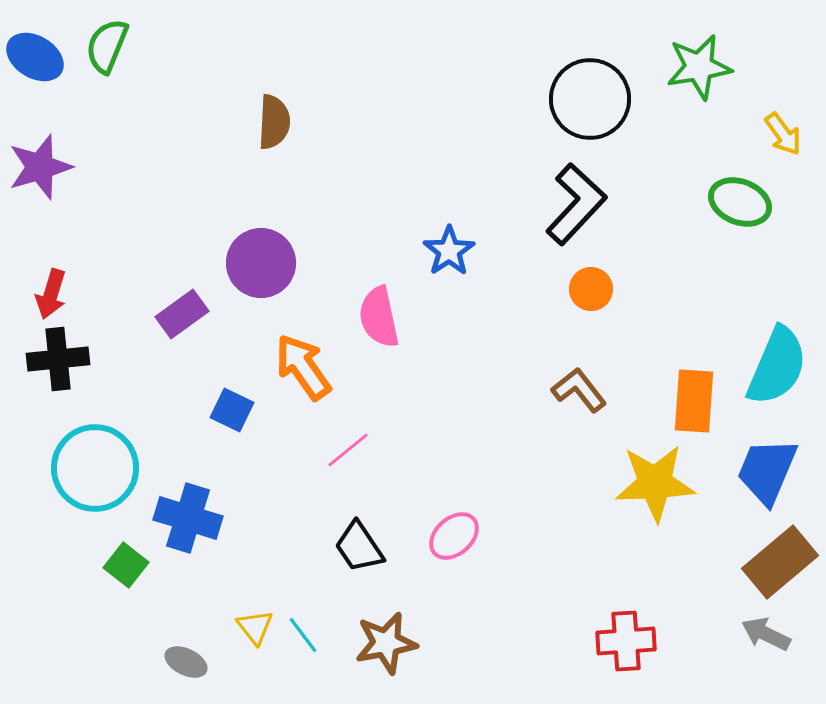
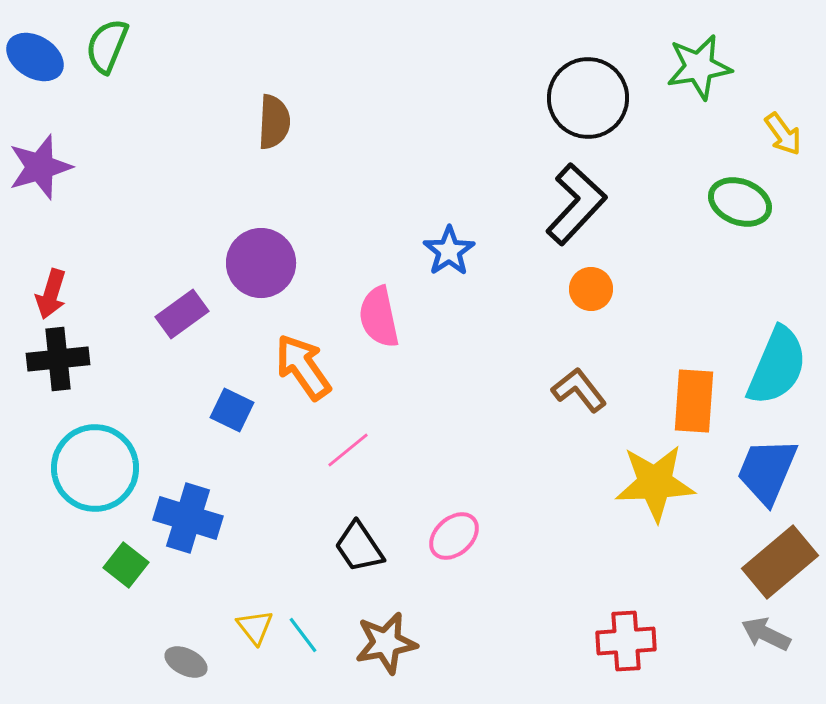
black circle: moved 2 px left, 1 px up
